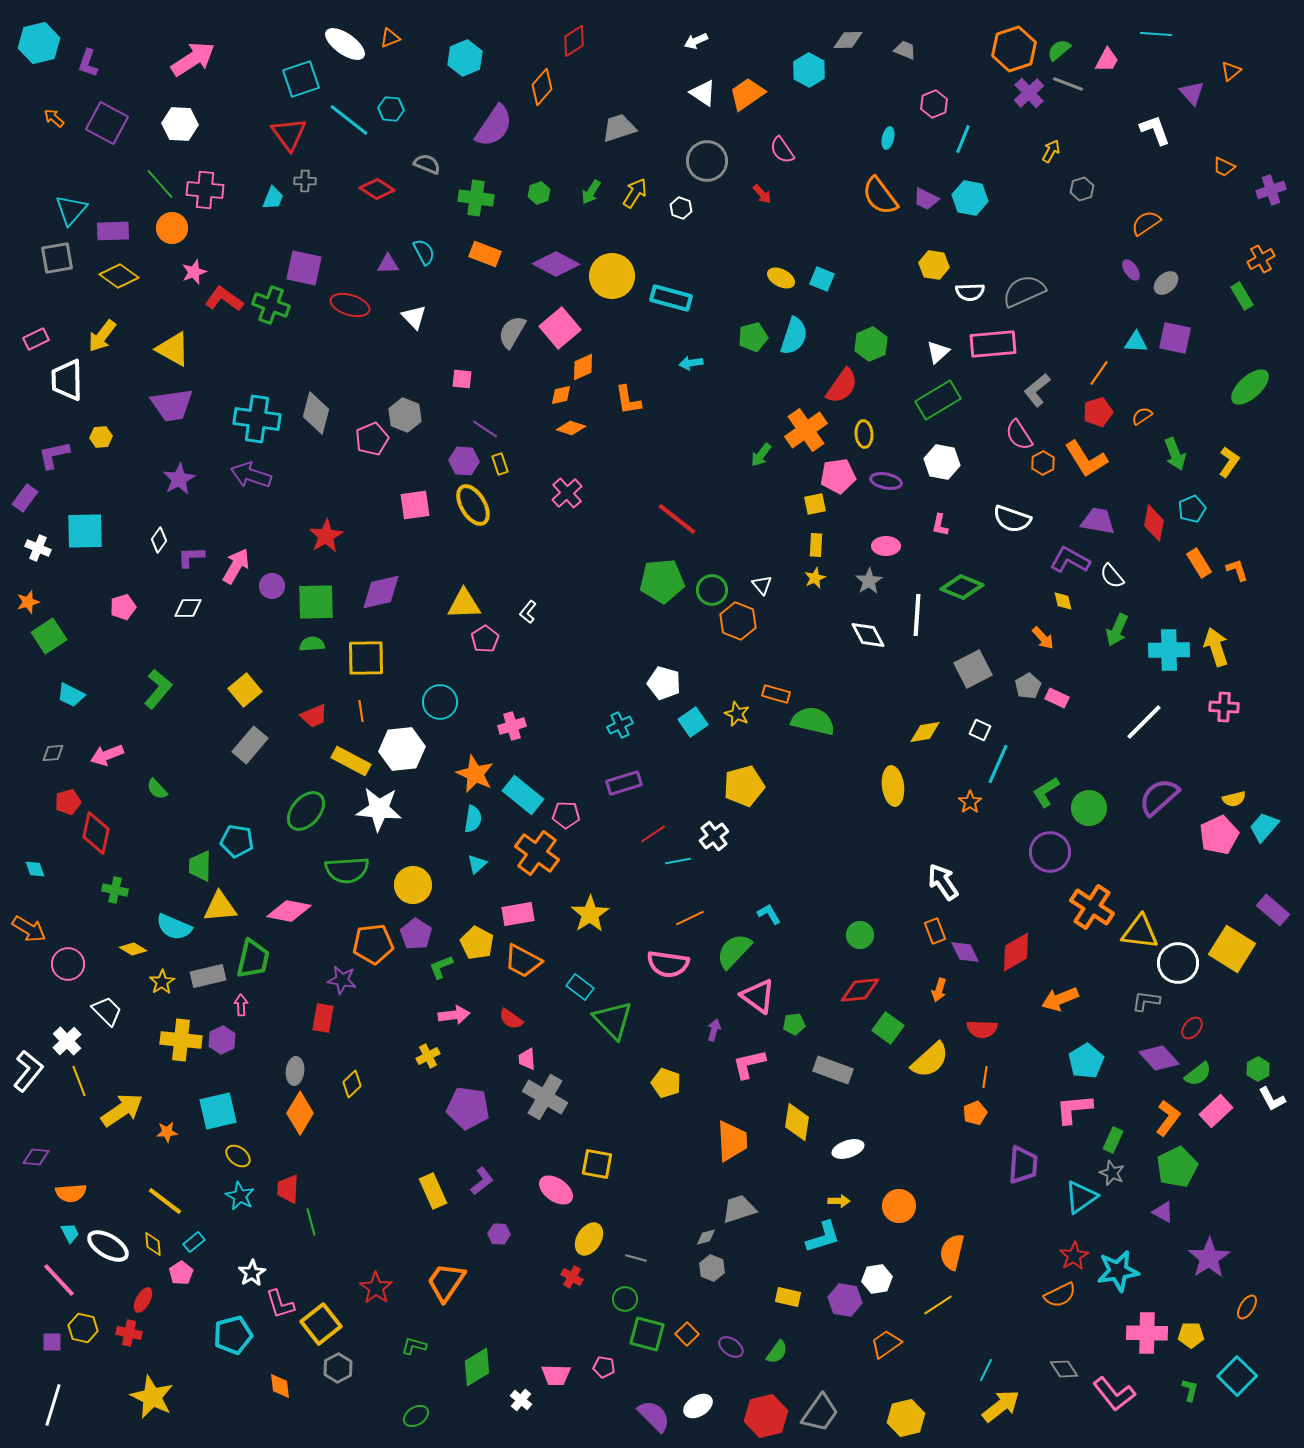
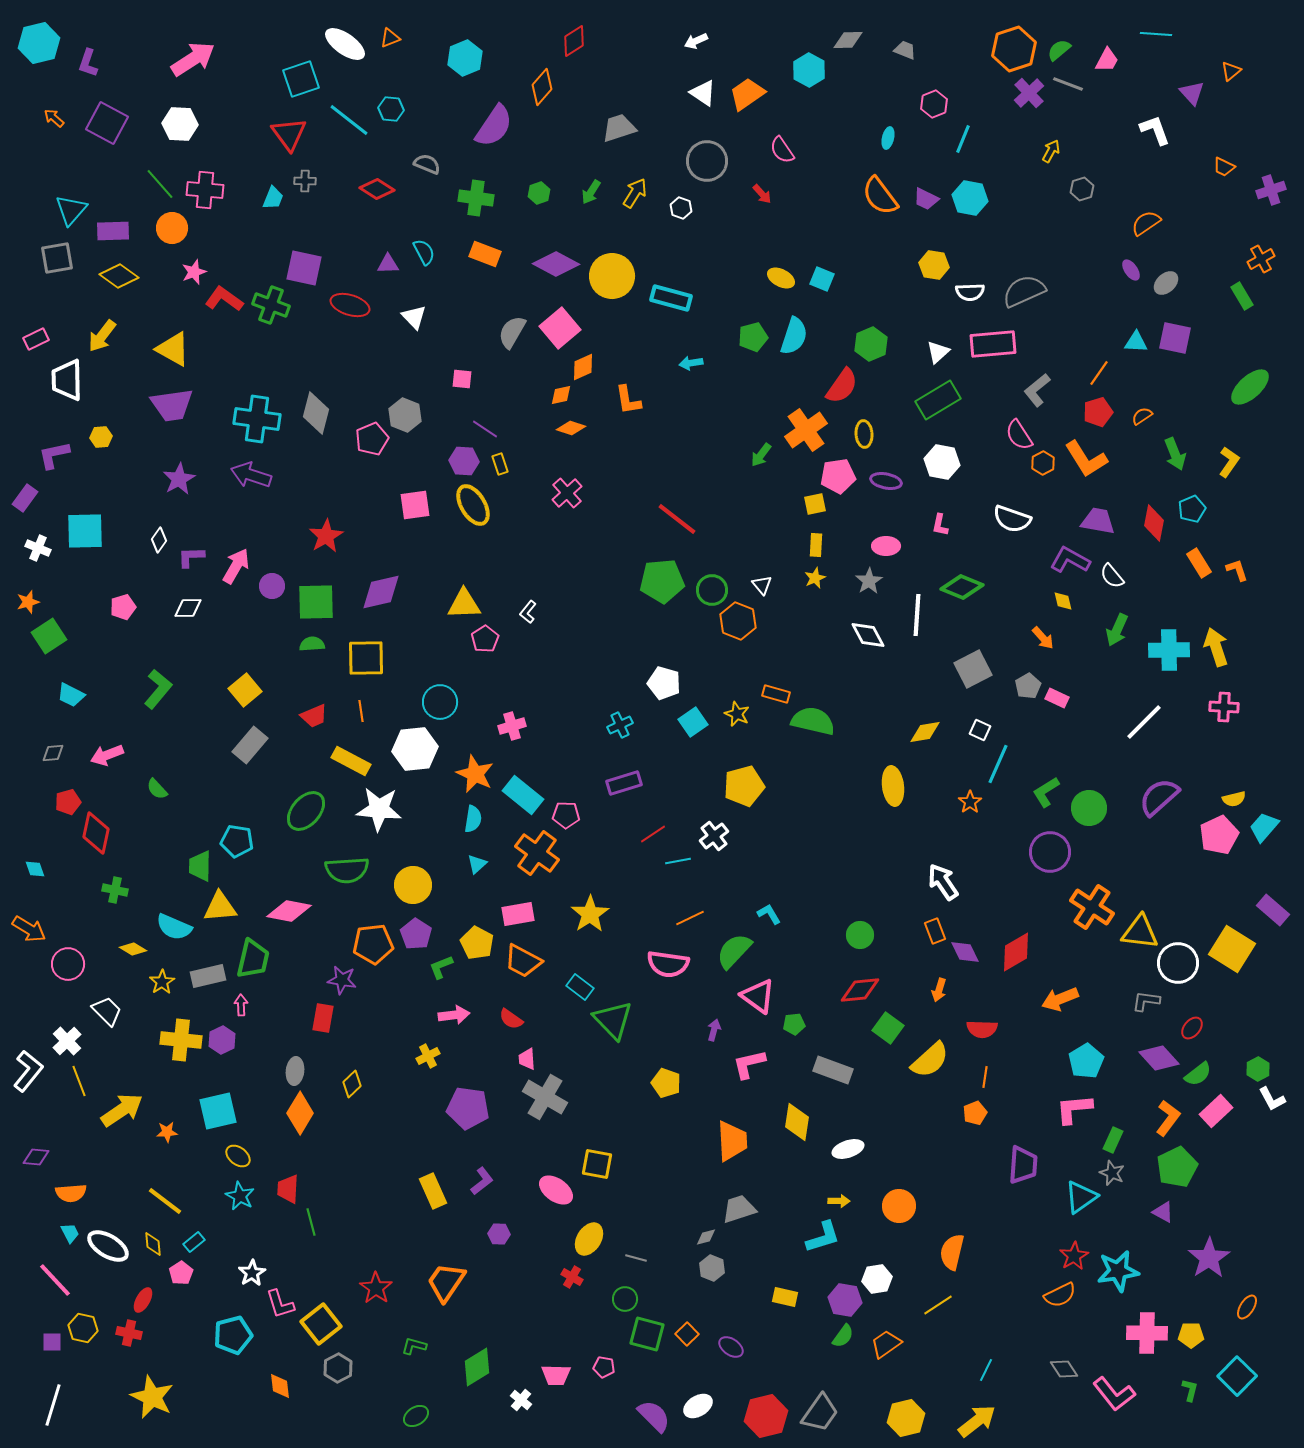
white hexagon at (402, 749): moved 13 px right
pink line at (59, 1280): moved 4 px left
yellow rectangle at (788, 1297): moved 3 px left
green semicircle at (777, 1352): moved 66 px right, 16 px up
yellow arrow at (1001, 1406): moved 24 px left, 15 px down
